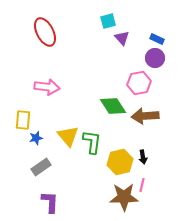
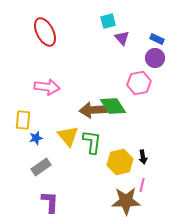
brown arrow: moved 52 px left, 6 px up
brown star: moved 2 px right, 4 px down
